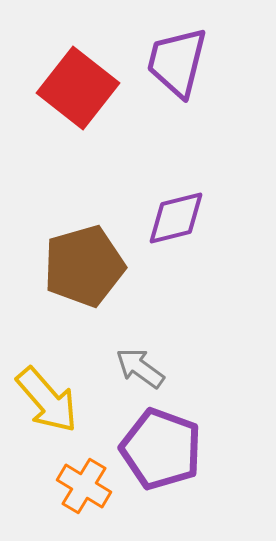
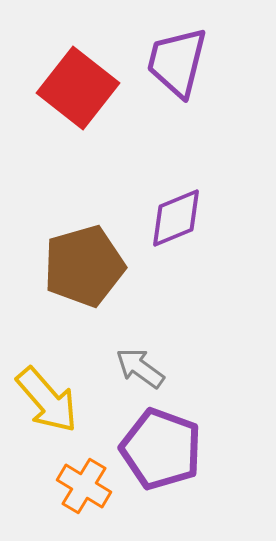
purple diamond: rotated 8 degrees counterclockwise
